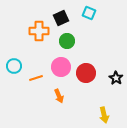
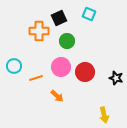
cyan square: moved 1 px down
black square: moved 2 px left
red circle: moved 1 px left, 1 px up
black star: rotated 16 degrees counterclockwise
orange arrow: moved 2 px left; rotated 24 degrees counterclockwise
